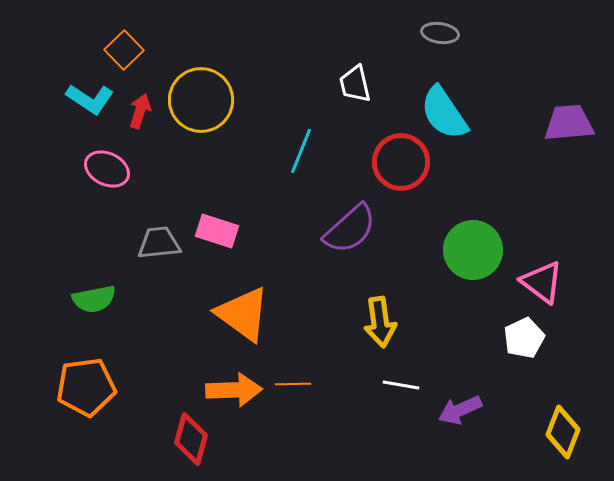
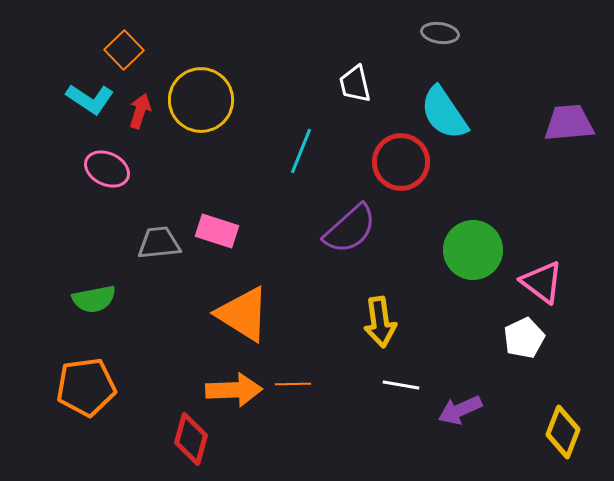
orange triangle: rotated 4 degrees counterclockwise
